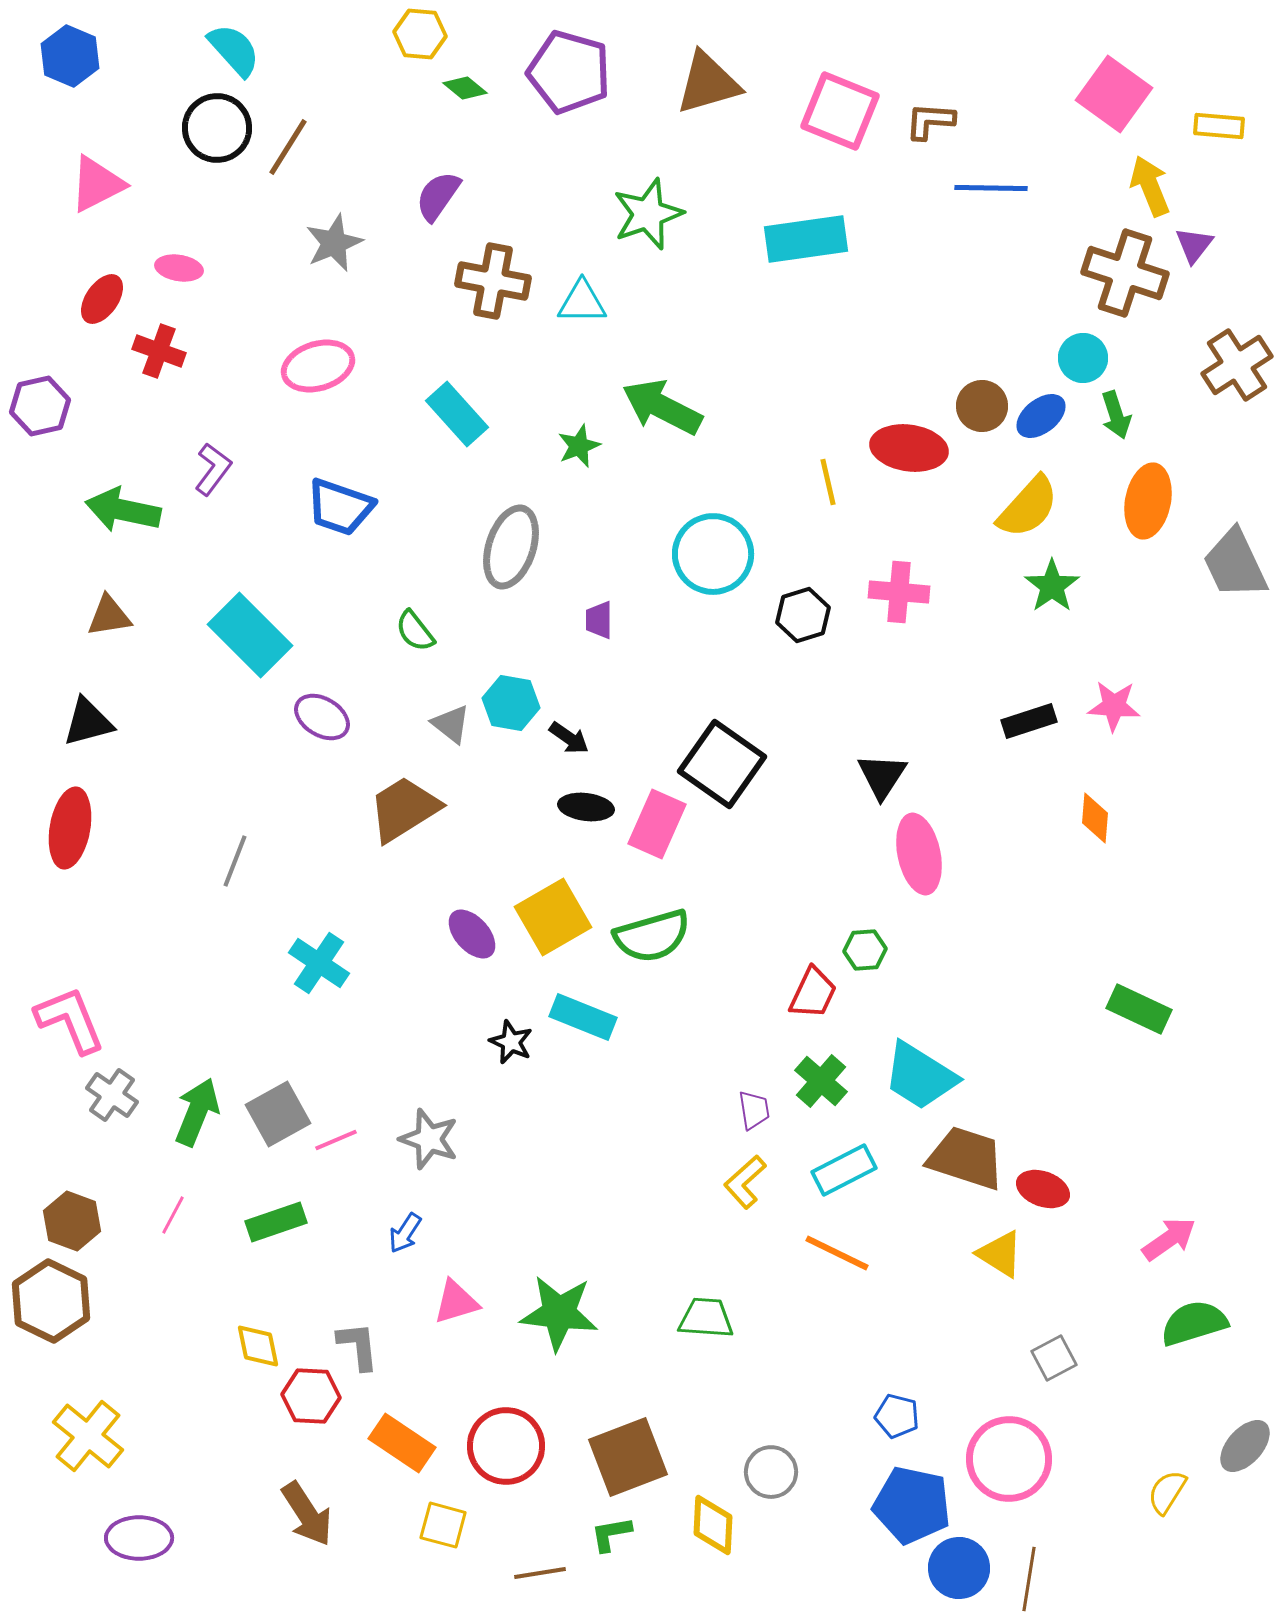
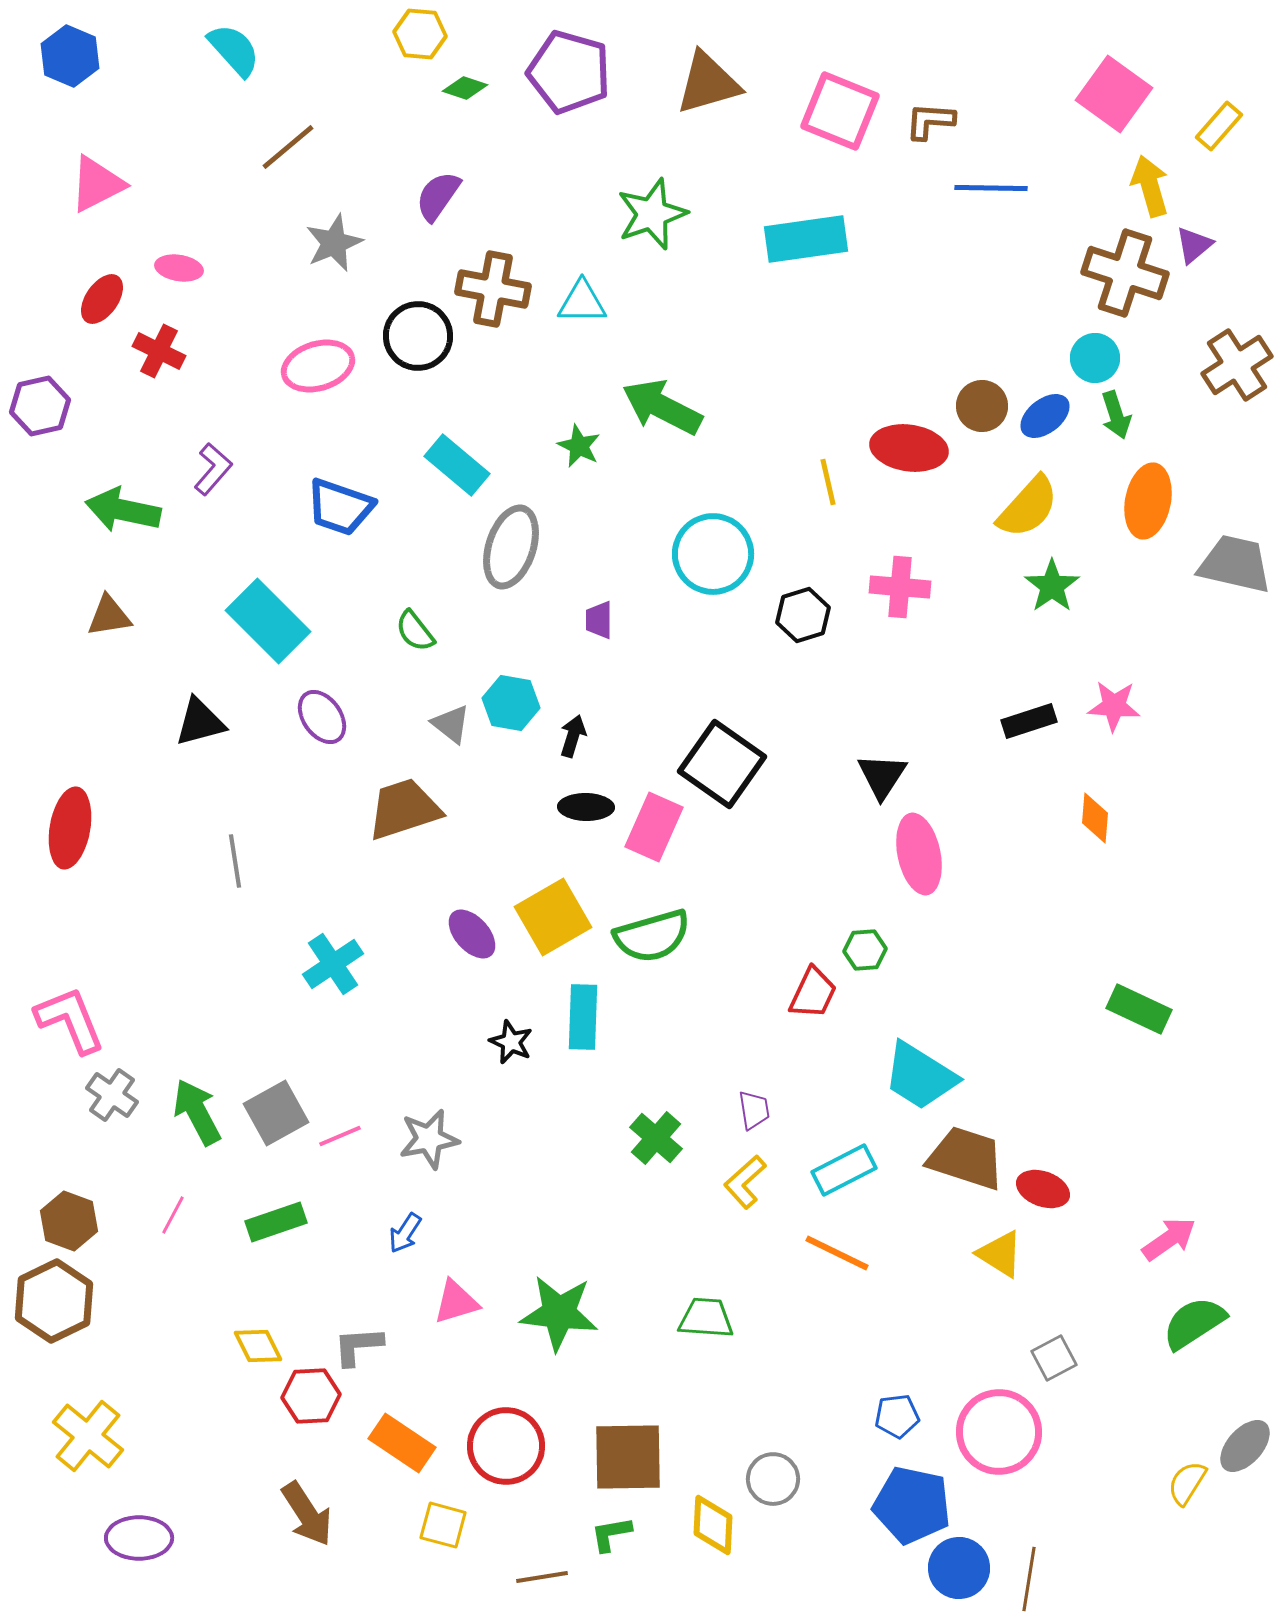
green diamond at (465, 88): rotated 21 degrees counterclockwise
yellow rectangle at (1219, 126): rotated 54 degrees counterclockwise
black circle at (217, 128): moved 201 px right, 208 px down
brown line at (288, 147): rotated 18 degrees clockwise
yellow arrow at (1150, 186): rotated 6 degrees clockwise
green star at (648, 214): moved 4 px right
purple triangle at (1194, 245): rotated 12 degrees clockwise
brown cross at (493, 281): moved 8 px down
red cross at (159, 351): rotated 6 degrees clockwise
cyan circle at (1083, 358): moved 12 px right
cyan rectangle at (457, 414): moved 51 px down; rotated 8 degrees counterclockwise
blue ellipse at (1041, 416): moved 4 px right
green star at (579, 446): rotated 24 degrees counterclockwise
purple L-shape at (213, 469): rotated 4 degrees clockwise
gray trapezoid at (1235, 564): rotated 128 degrees clockwise
pink cross at (899, 592): moved 1 px right, 5 px up
cyan rectangle at (250, 635): moved 18 px right, 14 px up
purple ellipse at (322, 717): rotated 24 degrees clockwise
black triangle at (88, 722): moved 112 px right
black arrow at (569, 738): moved 4 px right, 2 px up; rotated 108 degrees counterclockwise
black ellipse at (586, 807): rotated 6 degrees counterclockwise
brown trapezoid at (404, 809): rotated 14 degrees clockwise
pink rectangle at (657, 824): moved 3 px left, 3 px down
gray line at (235, 861): rotated 30 degrees counterclockwise
cyan cross at (319, 963): moved 14 px right, 1 px down; rotated 22 degrees clockwise
cyan rectangle at (583, 1017): rotated 70 degrees clockwise
green cross at (821, 1081): moved 165 px left, 57 px down
green arrow at (197, 1112): rotated 50 degrees counterclockwise
gray square at (278, 1114): moved 2 px left, 1 px up
gray star at (429, 1139): rotated 30 degrees counterclockwise
pink line at (336, 1140): moved 4 px right, 4 px up
brown hexagon at (72, 1221): moved 3 px left
brown hexagon at (51, 1301): moved 3 px right; rotated 8 degrees clockwise
green semicircle at (1194, 1323): rotated 16 degrees counterclockwise
yellow diamond at (258, 1346): rotated 15 degrees counterclockwise
gray L-shape at (358, 1346): rotated 88 degrees counterclockwise
red hexagon at (311, 1396): rotated 6 degrees counterclockwise
blue pentagon at (897, 1416): rotated 21 degrees counterclockwise
brown square at (628, 1457): rotated 20 degrees clockwise
pink circle at (1009, 1459): moved 10 px left, 27 px up
gray circle at (771, 1472): moved 2 px right, 7 px down
yellow semicircle at (1167, 1492): moved 20 px right, 9 px up
brown line at (540, 1573): moved 2 px right, 4 px down
